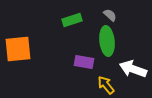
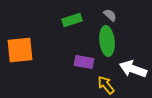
orange square: moved 2 px right, 1 px down
